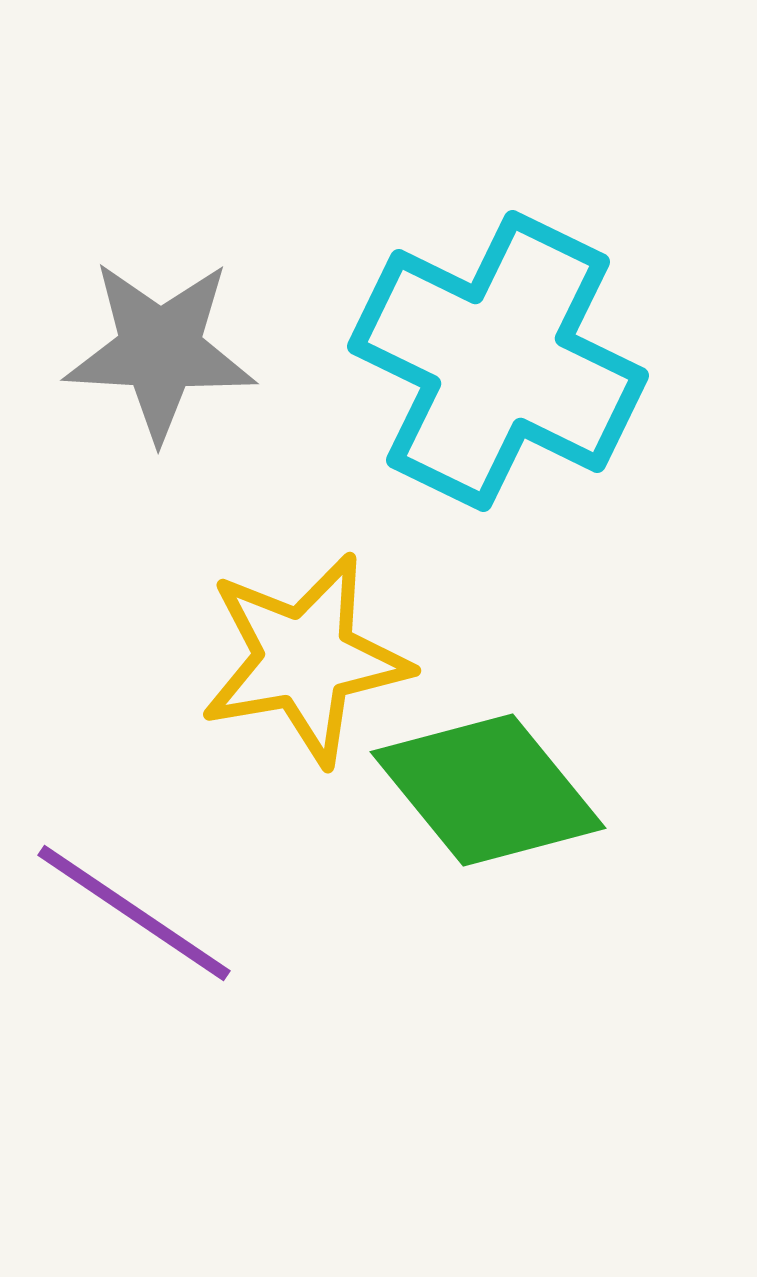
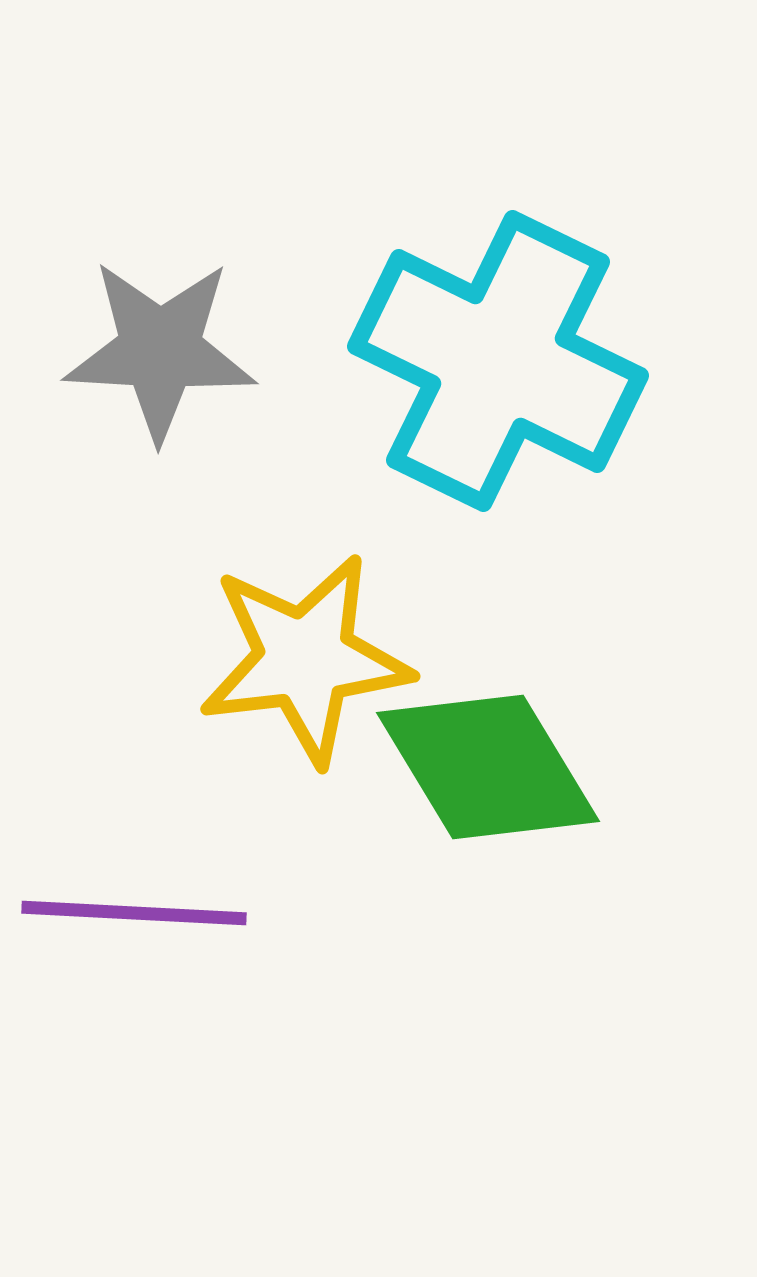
yellow star: rotated 3 degrees clockwise
green diamond: moved 23 px up; rotated 8 degrees clockwise
purple line: rotated 31 degrees counterclockwise
